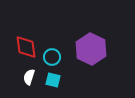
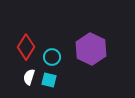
red diamond: rotated 40 degrees clockwise
cyan square: moved 4 px left
